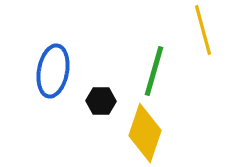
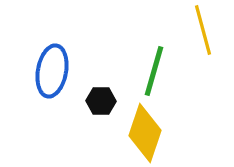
blue ellipse: moved 1 px left
